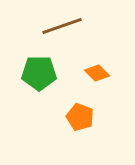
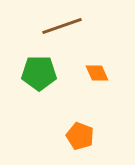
orange diamond: rotated 20 degrees clockwise
orange pentagon: moved 19 px down
